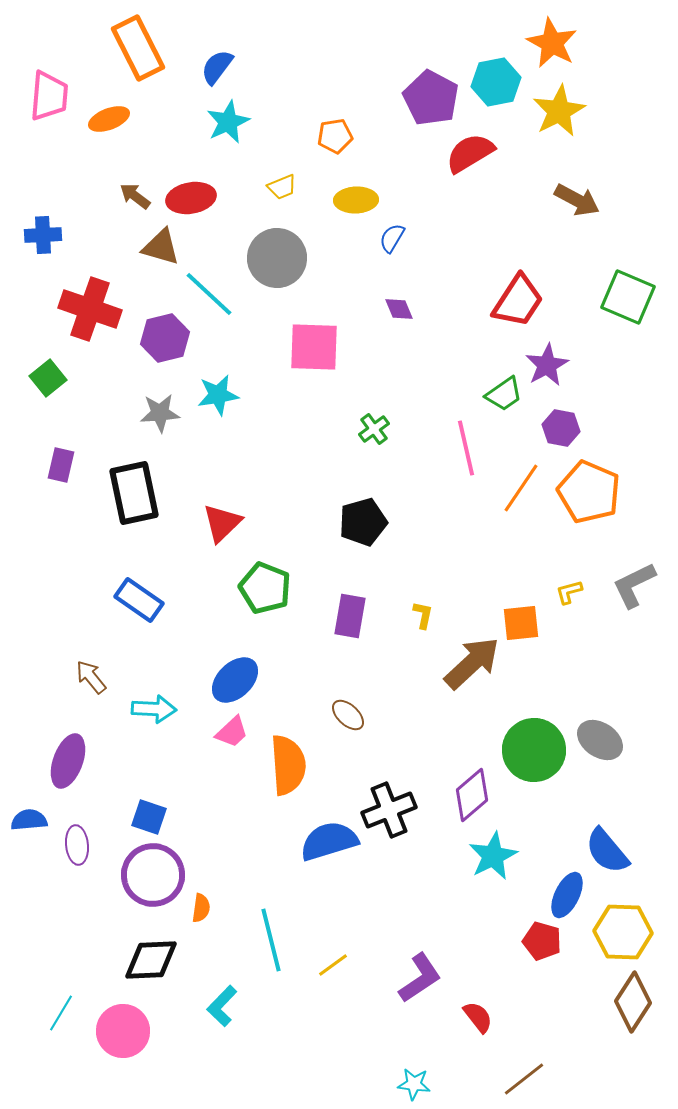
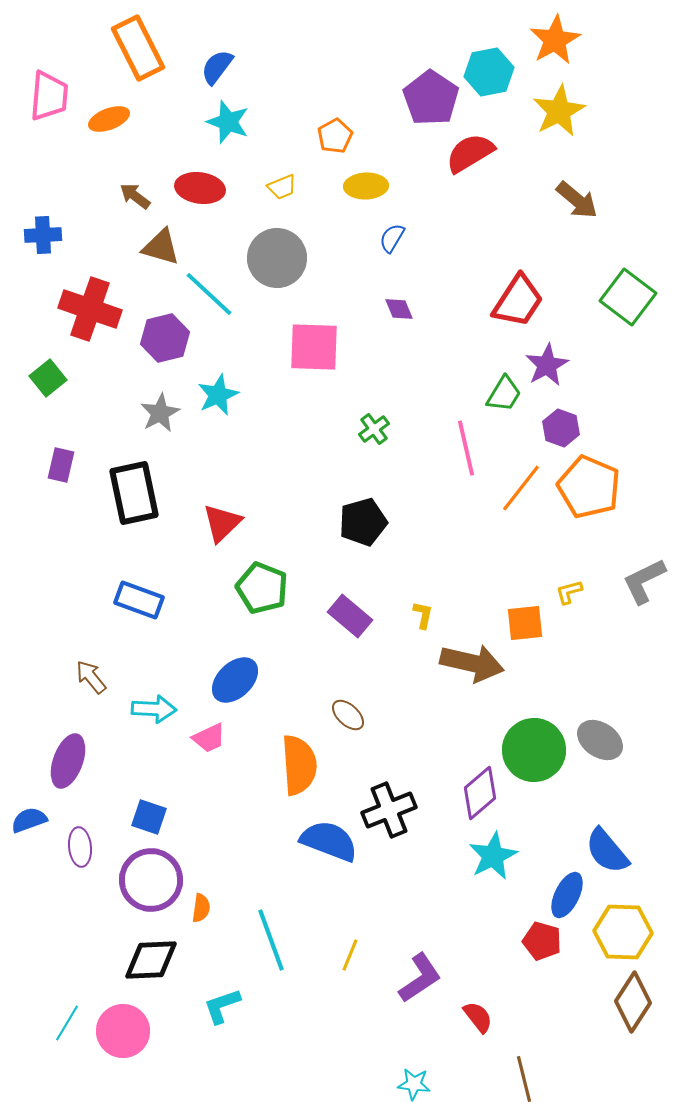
orange star at (552, 43): moved 3 px right, 3 px up; rotated 15 degrees clockwise
cyan hexagon at (496, 82): moved 7 px left, 10 px up
purple pentagon at (431, 98): rotated 6 degrees clockwise
cyan star at (228, 122): rotated 27 degrees counterclockwise
orange pentagon at (335, 136): rotated 20 degrees counterclockwise
red ellipse at (191, 198): moved 9 px right, 10 px up; rotated 18 degrees clockwise
yellow ellipse at (356, 200): moved 10 px right, 14 px up
brown arrow at (577, 200): rotated 12 degrees clockwise
green square at (628, 297): rotated 14 degrees clockwise
green trapezoid at (504, 394): rotated 24 degrees counterclockwise
cyan star at (218, 395): rotated 15 degrees counterclockwise
gray star at (160, 413): rotated 24 degrees counterclockwise
purple hexagon at (561, 428): rotated 9 degrees clockwise
orange line at (521, 488): rotated 4 degrees clockwise
orange pentagon at (589, 492): moved 5 px up
gray L-shape at (634, 585): moved 10 px right, 4 px up
green pentagon at (265, 588): moved 3 px left
blue rectangle at (139, 600): rotated 15 degrees counterclockwise
purple rectangle at (350, 616): rotated 60 degrees counterclockwise
orange square at (521, 623): moved 4 px right
brown arrow at (472, 663): rotated 56 degrees clockwise
pink trapezoid at (232, 732): moved 23 px left, 6 px down; rotated 18 degrees clockwise
orange semicircle at (288, 765): moved 11 px right
purple diamond at (472, 795): moved 8 px right, 2 px up
blue semicircle at (29, 820): rotated 15 degrees counterclockwise
blue semicircle at (329, 841): rotated 38 degrees clockwise
purple ellipse at (77, 845): moved 3 px right, 2 px down
purple circle at (153, 875): moved 2 px left, 5 px down
cyan line at (271, 940): rotated 6 degrees counterclockwise
yellow line at (333, 965): moved 17 px right, 10 px up; rotated 32 degrees counterclockwise
cyan L-shape at (222, 1006): rotated 27 degrees clockwise
cyan line at (61, 1013): moved 6 px right, 10 px down
brown line at (524, 1079): rotated 66 degrees counterclockwise
